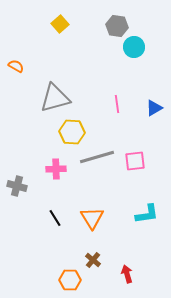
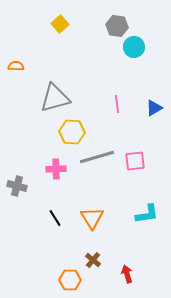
orange semicircle: rotated 28 degrees counterclockwise
